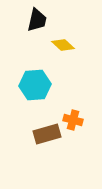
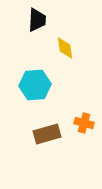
black trapezoid: rotated 10 degrees counterclockwise
yellow diamond: moved 2 px right, 3 px down; rotated 40 degrees clockwise
orange cross: moved 11 px right, 3 px down
